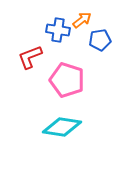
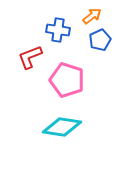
orange arrow: moved 10 px right, 4 px up
blue pentagon: rotated 15 degrees counterclockwise
